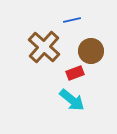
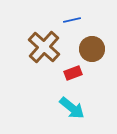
brown circle: moved 1 px right, 2 px up
red rectangle: moved 2 px left
cyan arrow: moved 8 px down
